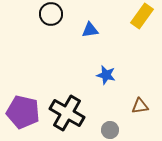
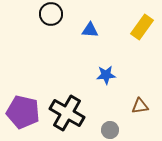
yellow rectangle: moved 11 px down
blue triangle: rotated 12 degrees clockwise
blue star: rotated 18 degrees counterclockwise
